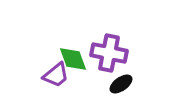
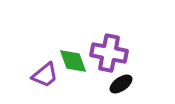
green diamond: moved 2 px down
purple trapezoid: moved 11 px left
